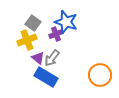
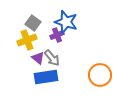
purple cross: moved 1 px right, 1 px down
gray arrow: rotated 78 degrees counterclockwise
blue rectangle: rotated 40 degrees counterclockwise
